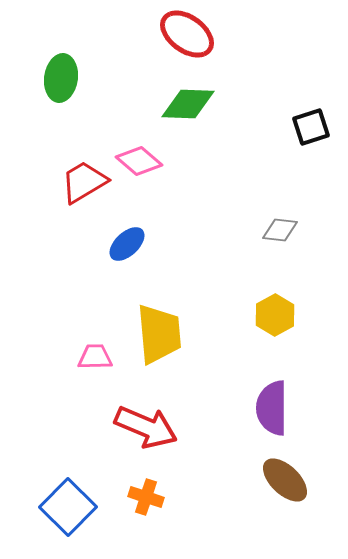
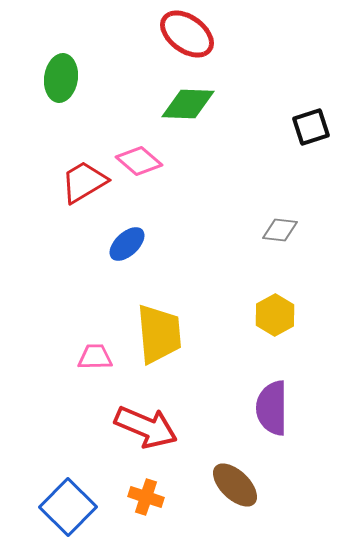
brown ellipse: moved 50 px left, 5 px down
